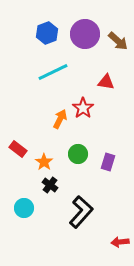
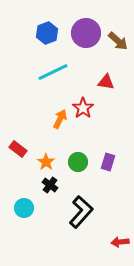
purple circle: moved 1 px right, 1 px up
green circle: moved 8 px down
orange star: moved 2 px right
